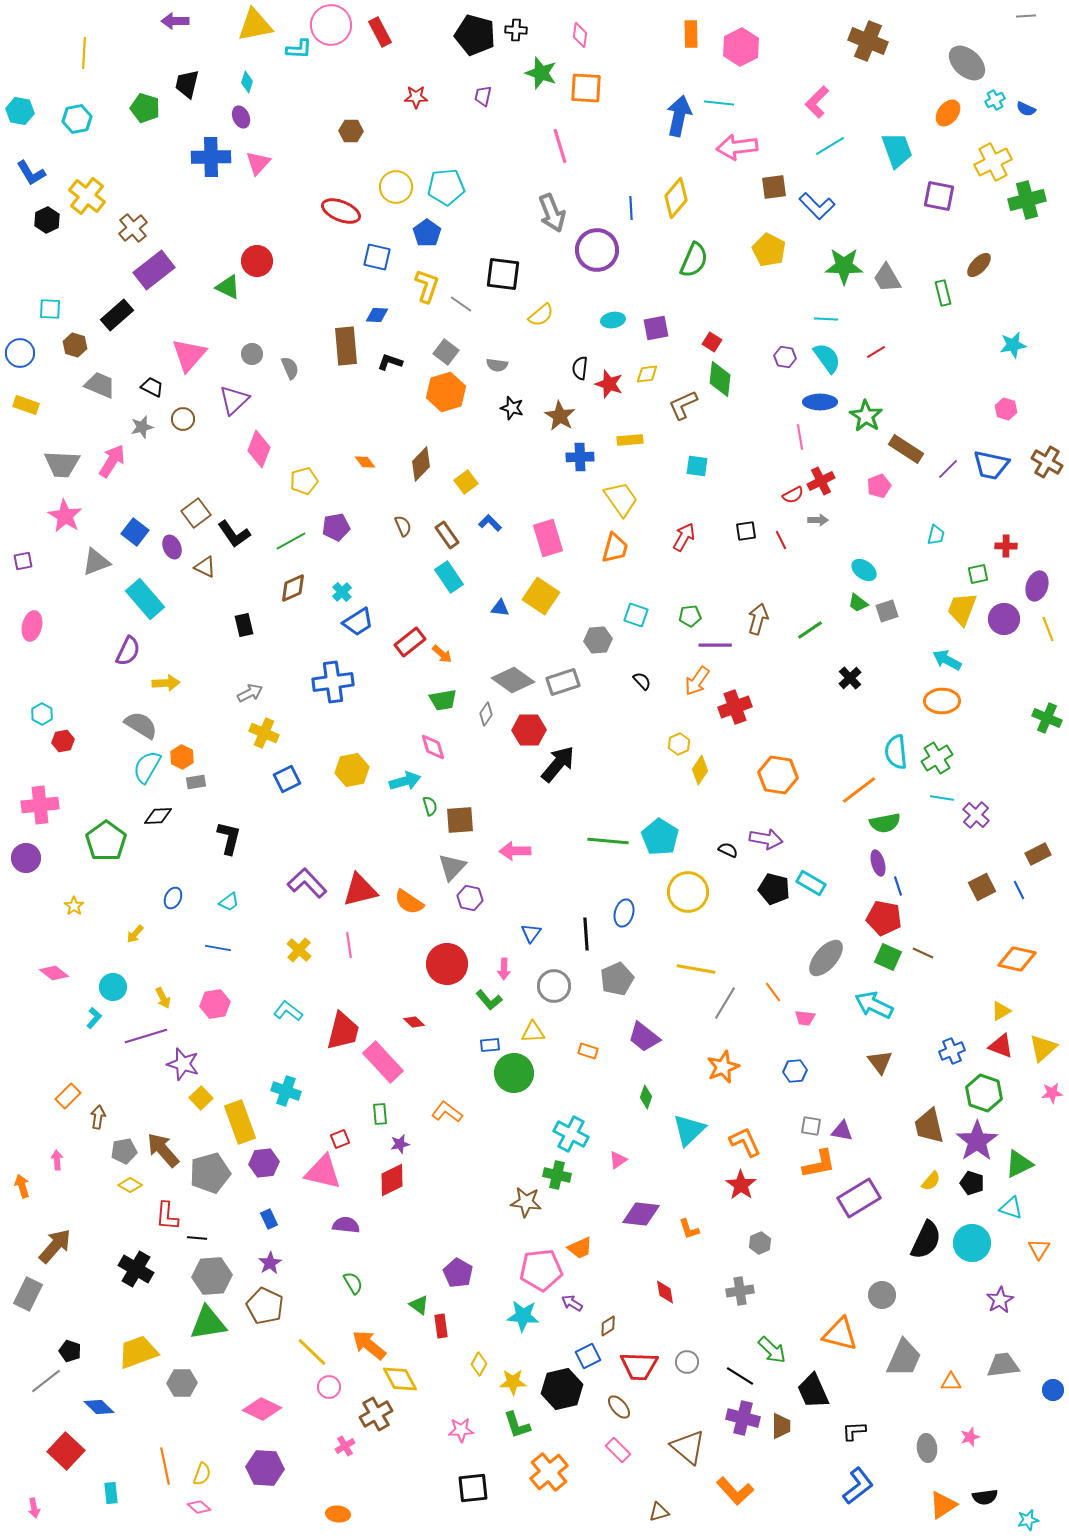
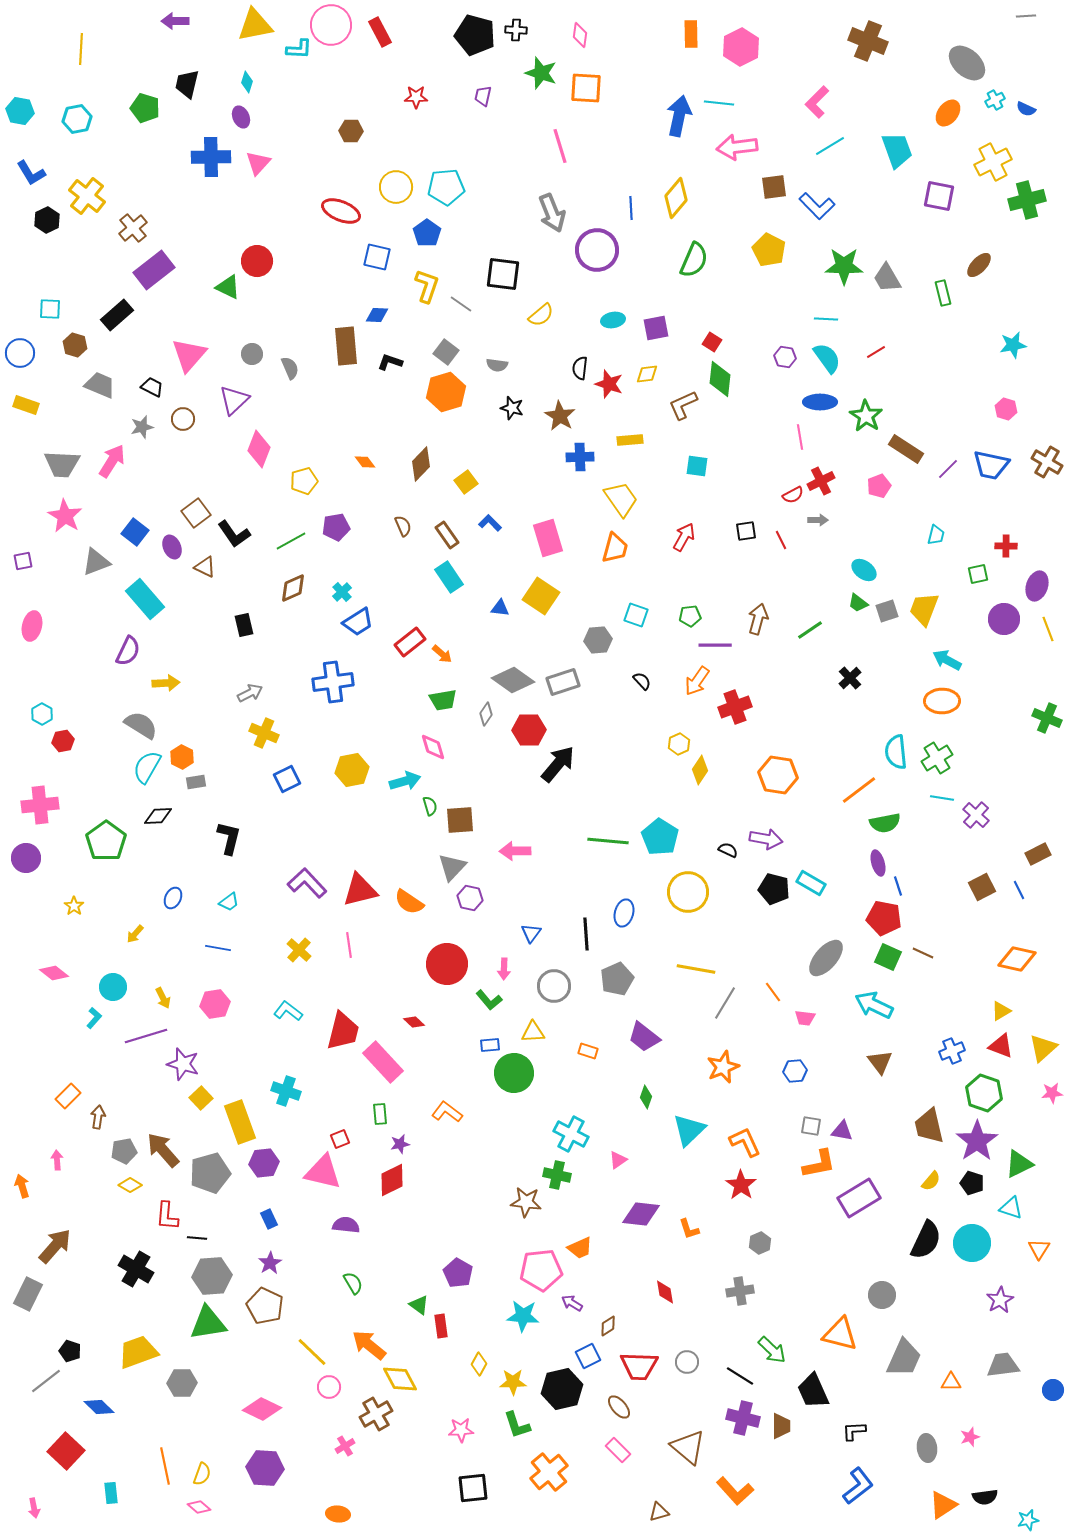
yellow line at (84, 53): moved 3 px left, 4 px up
yellow trapezoid at (962, 609): moved 38 px left
